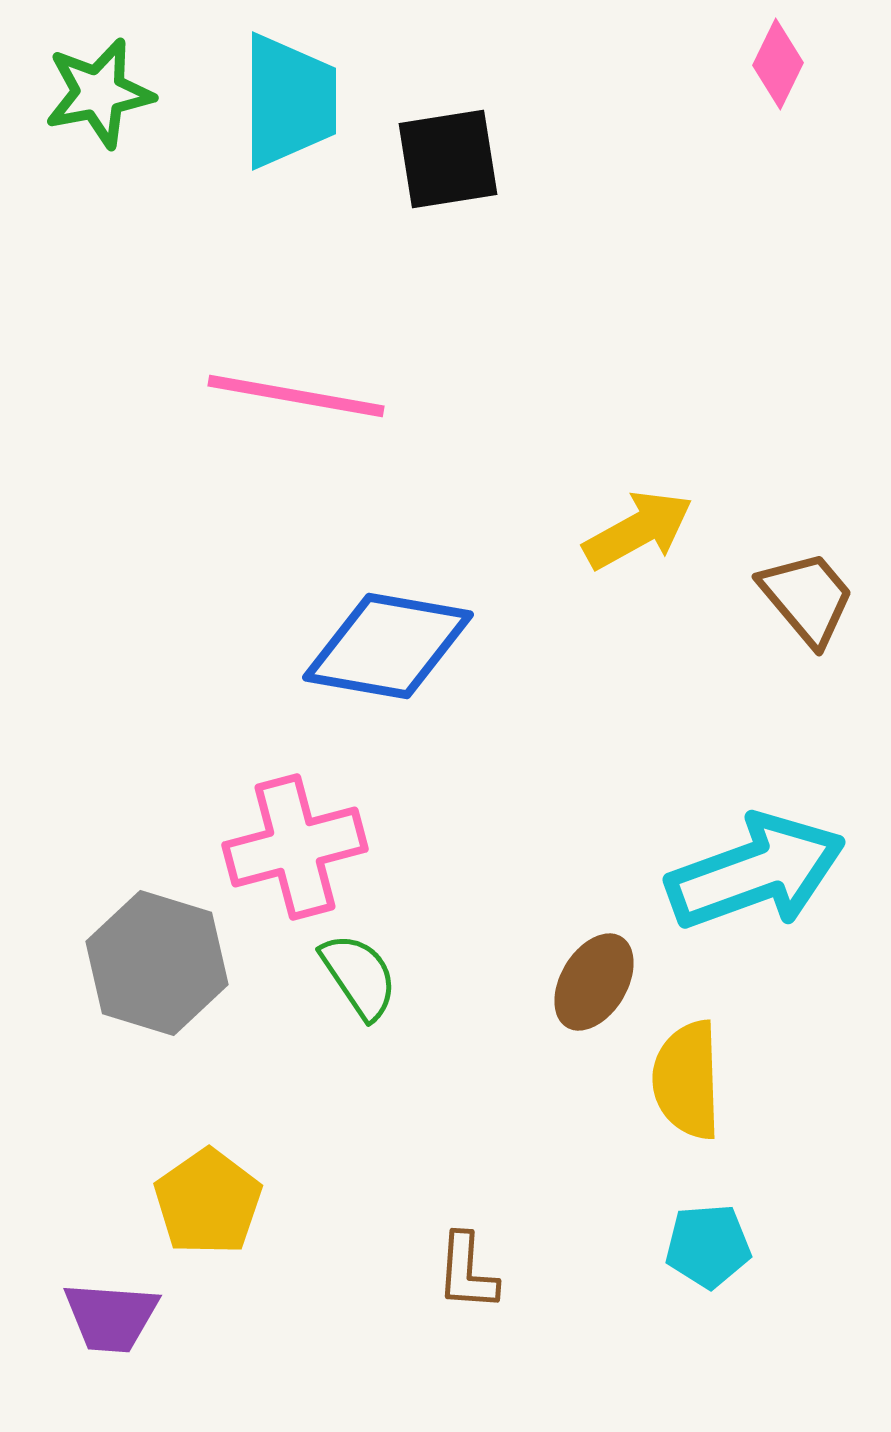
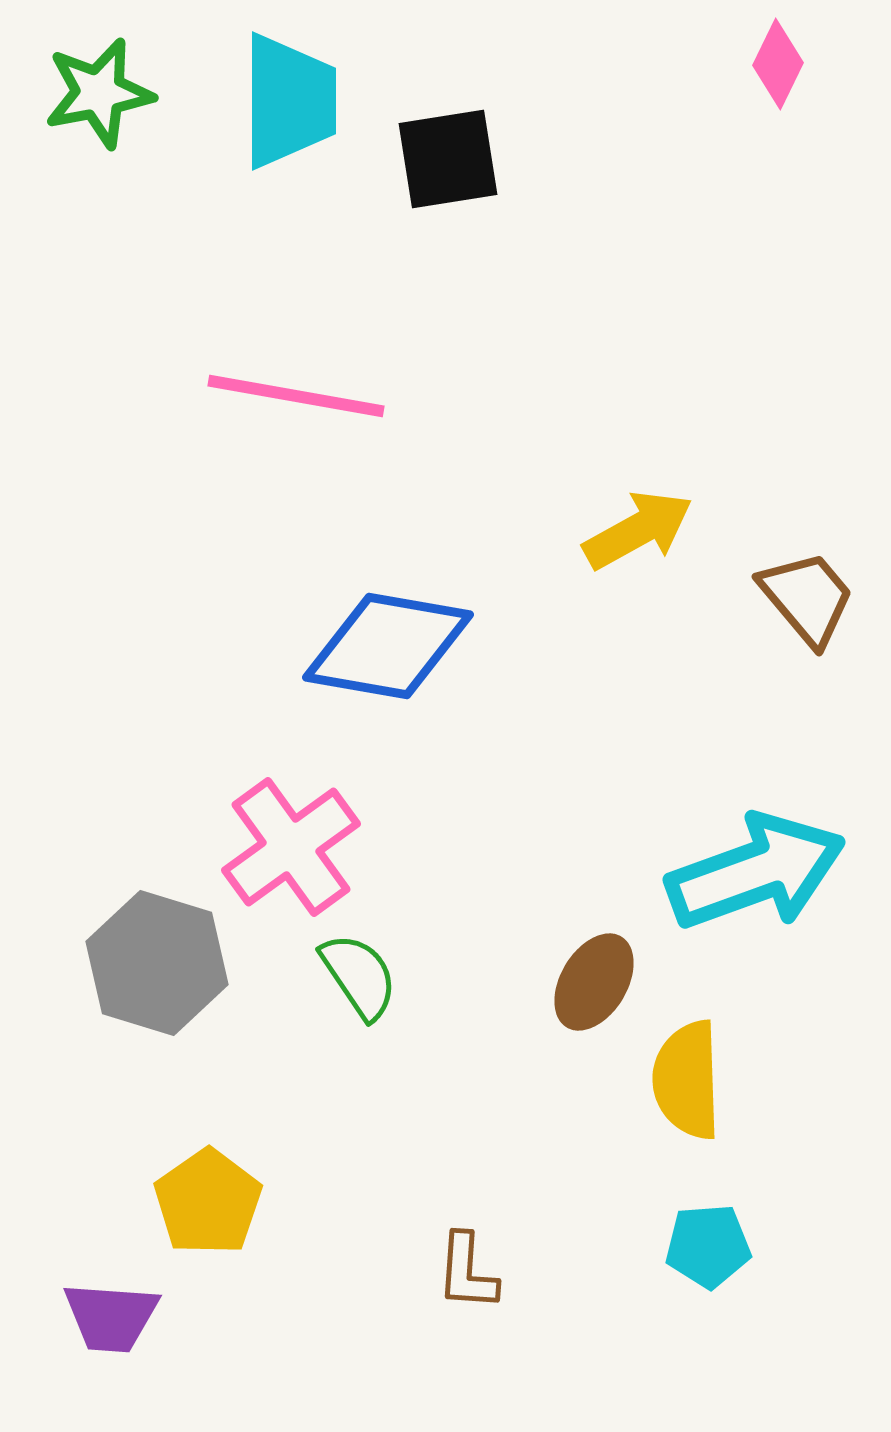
pink cross: moved 4 px left; rotated 21 degrees counterclockwise
